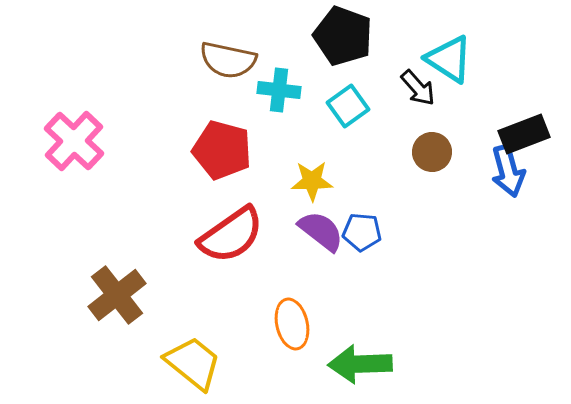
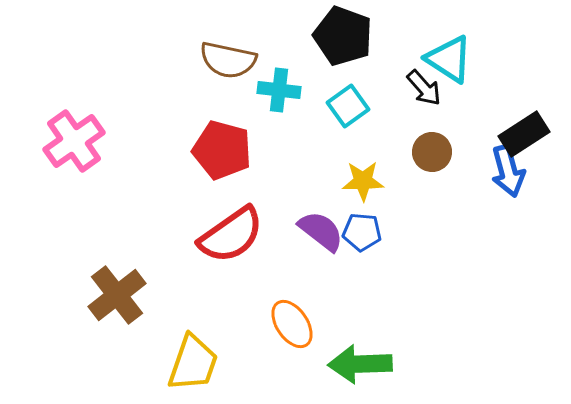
black arrow: moved 6 px right
black rectangle: rotated 12 degrees counterclockwise
pink cross: rotated 12 degrees clockwise
yellow star: moved 51 px right
orange ellipse: rotated 21 degrees counterclockwise
yellow trapezoid: rotated 70 degrees clockwise
